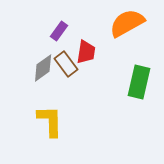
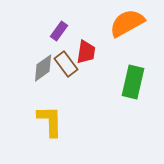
green rectangle: moved 6 px left
